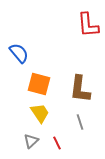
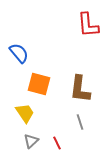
yellow trapezoid: moved 15 px left
